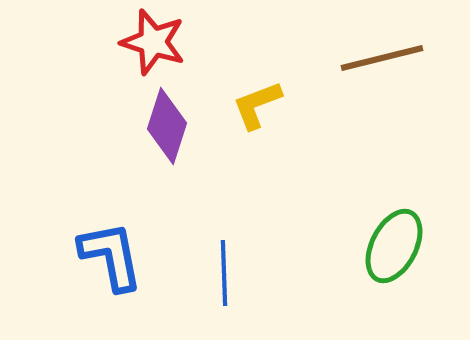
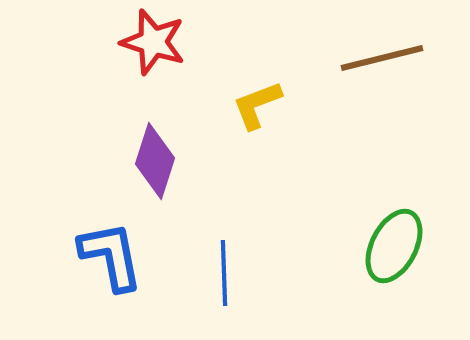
purple diamond: moved 12 px left, 35 px down
